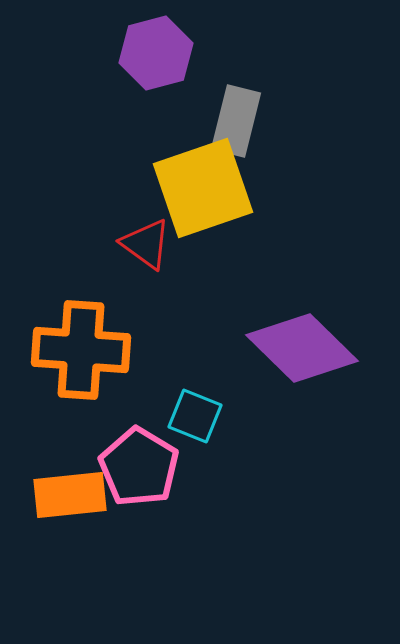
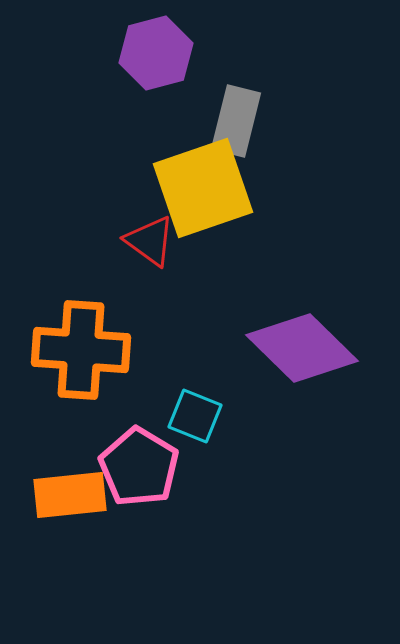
red triangle: moved 4 px right, 3 px up
